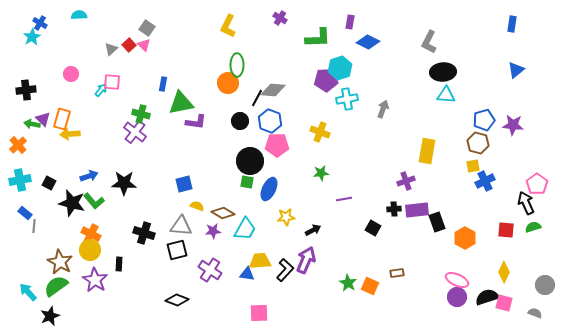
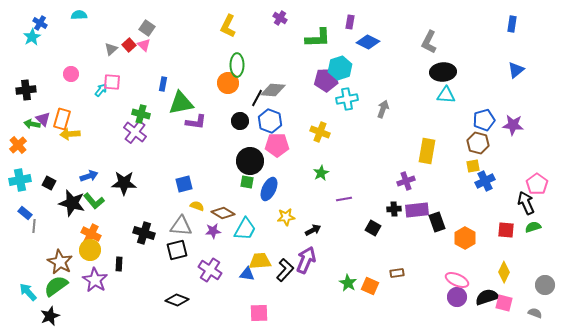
green star at (321, 173): rotated 21 degrees counterclockwise
